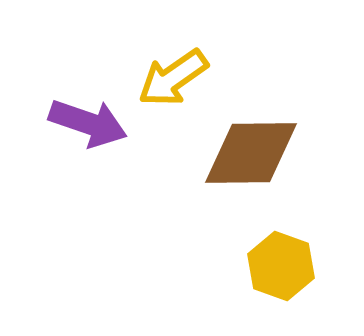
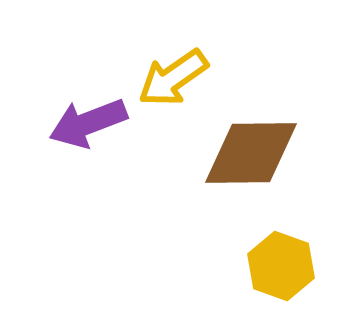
purple arrow: rotated 140 degrees clockwise
